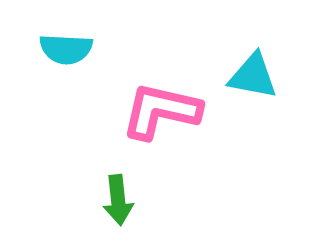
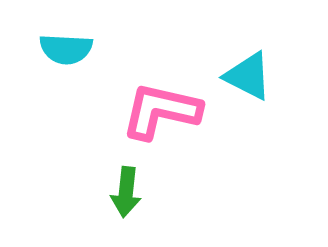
cyan triangle: moved 5 px left; rotated 16 degrees clockwise
green arrow: moved 8 px right, 8 px up; rotated 12 degrees clockwise
